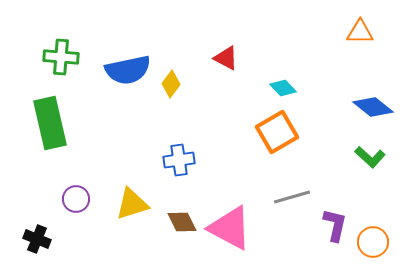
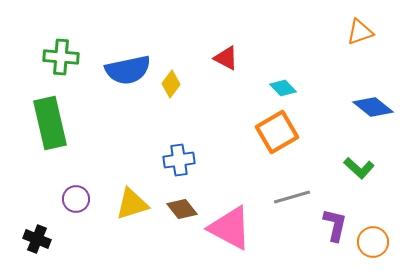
orange triangle: rotated 20 degrees counterclockwise
green L-shape: moved 11 px left, 11 px down
brown diamond: moved 13 px up; rotated 12 degrees counterclockwise
